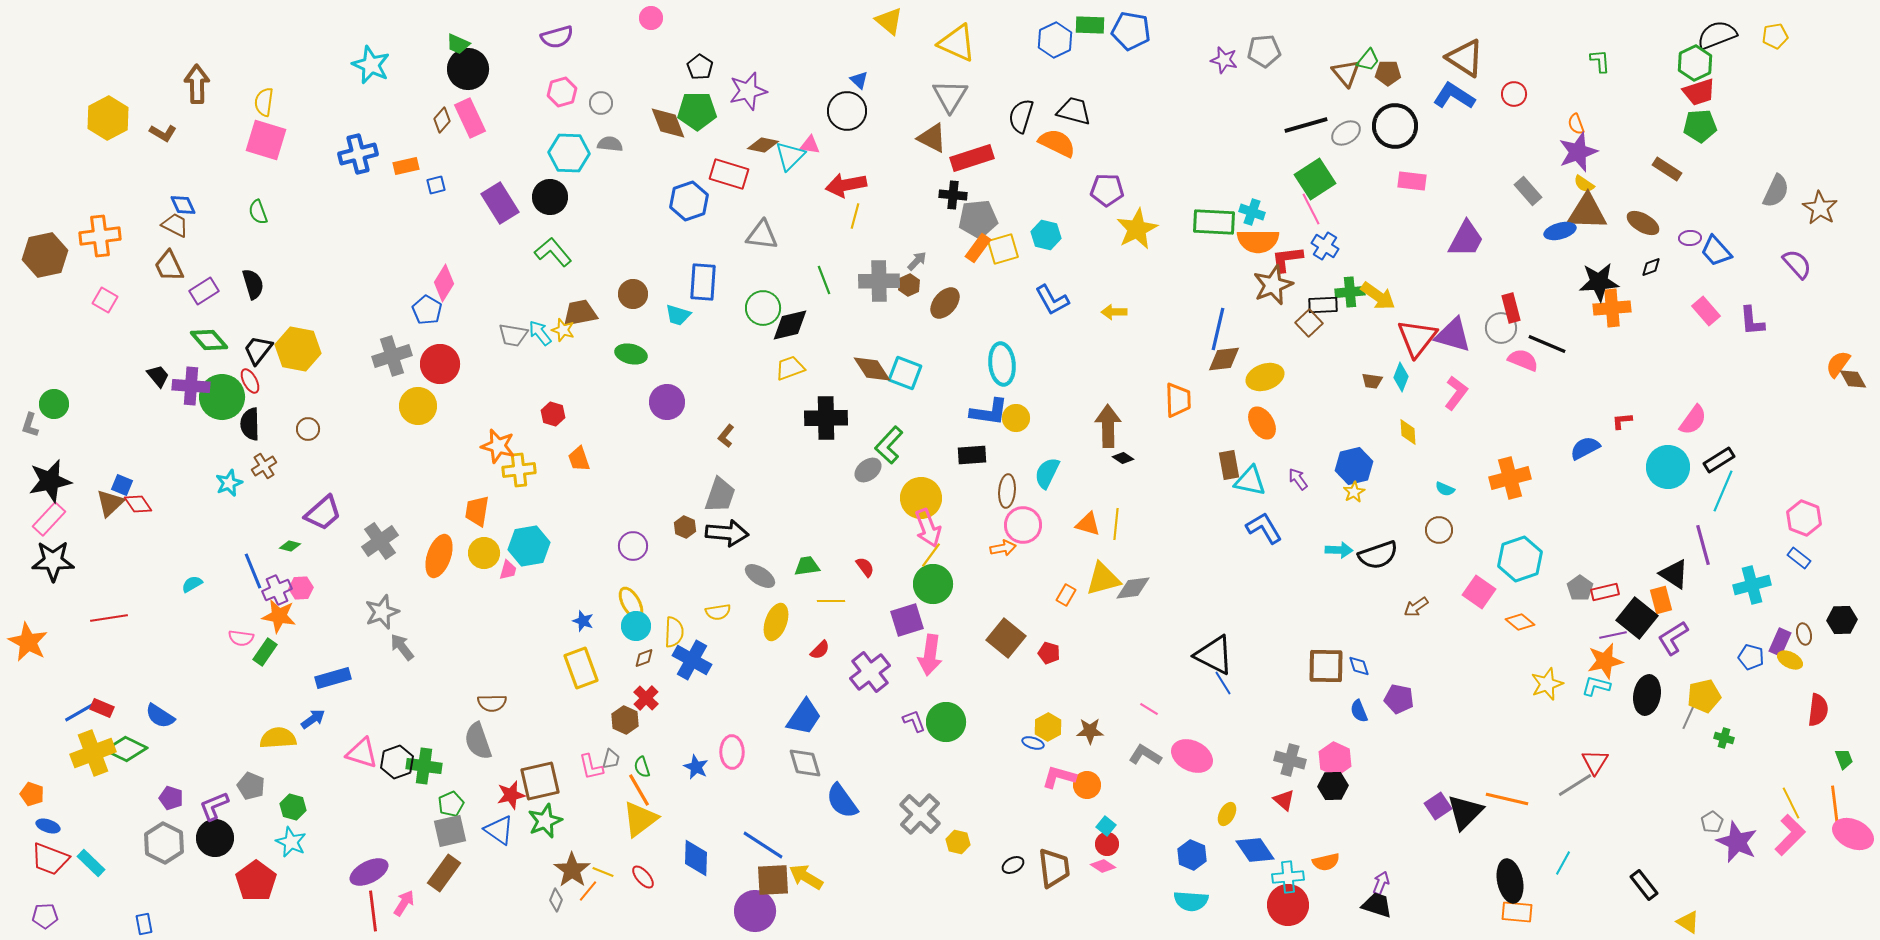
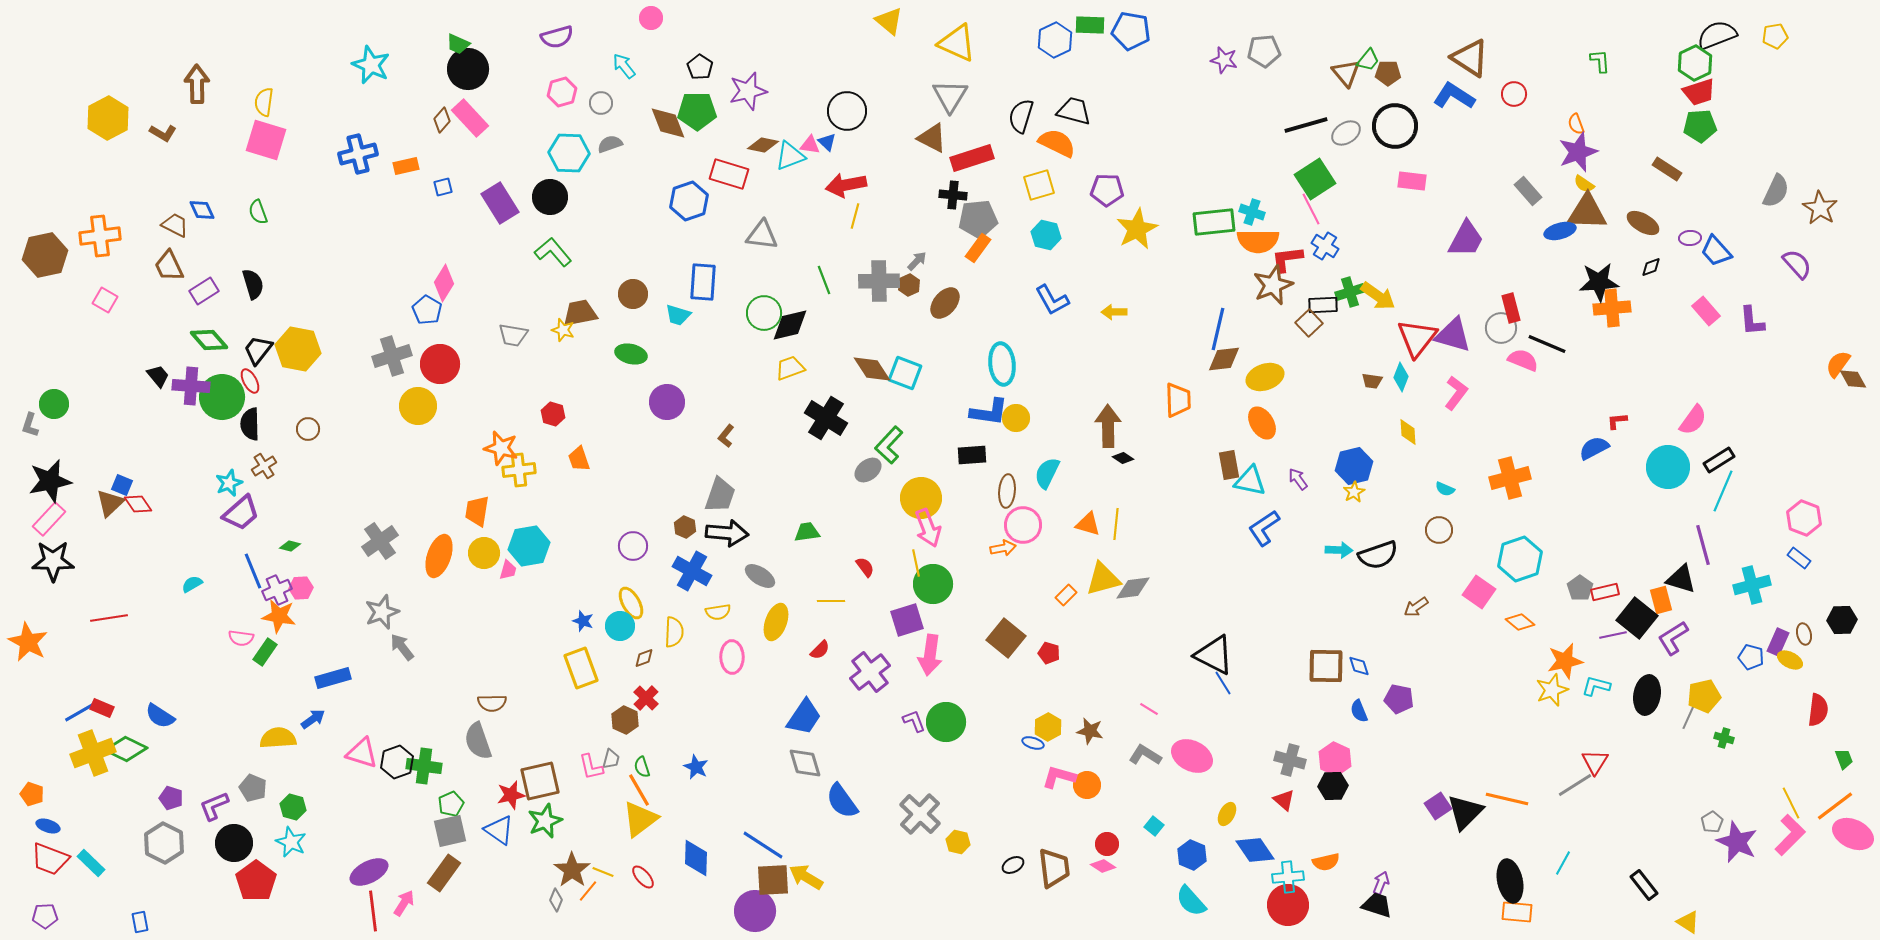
brown triangle at (1465, 58): moved 5 px right
blue triangle at (859, 80): moved 32 px left, 62 px down
pink rectangle at (470, 118): rotated 18 degrees counterclockwise
gray semicircle at (610, 144): rotated 25 degrees counterclockwise
cyan triangle at (790, 156): rotated 24 degrees clockwise
blue square at (436, 185): moved 7 px right, 2 px down
blue diamond at (183, 205): moved 19 px right, 5 px down
green rectangle at (1214, 222): rotated 9 degrees counterclockwise
yellow square at (1003, 249): moved 36 px right, 64 px up
green cross at (1350, 292): rotated 12 degrees counterclockwise
green circle at (763, 308): moved 1 px right, 5 px down
cyan arrow at (540, 333): moved 84 px right, 267 px up
black cross at (826, 418): rotated 33 degrees clockwise
red L-shape at (1622, 421): moved 5 px left
orange star at (498, 446): moved 3 px right, 2 px down
blue semicircle at (1585, 448): moved 9 px right
purple trapezoid at (323, 513): moved 82 px left
blue L-shape at (1264, 528): rotated 93 degrees counterclockwise
yellow line at (931, 555): moved 15 px left, 8 px down; rotated 48 degrees counterclockwise
green trapezoid at (807, 566): moved 34 px up
black triangle at (1674, 574): moved 7 px right, 5 px down; rotated 16 degrees counterclockwise
orange rectangle at (1066, 595): rotated 15 degrees clockwise
cyan circle at (636, 626): moved 16 px left
purple rectangle at (1780, 642): moved 2 px left
blue cross at (692, 660): moved 89 px up
orange star at (1605, 661): moved 40 px left
yellow star at (1547, 684): moved 5 px right, 6 px down
brown star at (1090, 731): rotated 12 degrees clockwise
pink ellipse at (732, 752): moved 95 px up
gray pentagon at (251, 786): moved 2 px right, 2 px down
orange line at (1835, 806): rotated 60 degrees clockwise
cyan square at (1106, 826): moved 48 px right
black circle at (215, 838): moved 19 px right, 5 px down
cyan semicircle at (1191, 901): rotated 44 degrees clockwise
blue rectangle at (144, 924): moved 4 px left, 2 px up
